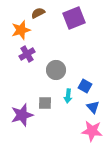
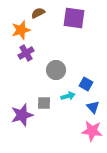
purple square: rotated 30 degrees clockwise
purple cross: moved 1 px left, 1 px up
blue square: moved 1 px right, 2 px up
cyan arrow: rotated 112 degrees counterclockwise
gray square: moved 1 px left
